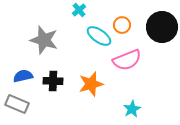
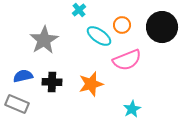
gray star: rotated 24 degrees clockwise
black cross: moved 1 px left, 1 px down
